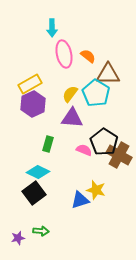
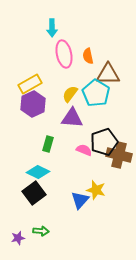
orange semicircle: rotated 140 degrees counterclockwise
black pentagon: rotated 20 degrees clockwise
brown cross: rotated 15 degrees counterclockwise
blue triangle: rotated 30 degrees counterclockwise
